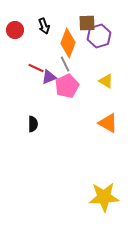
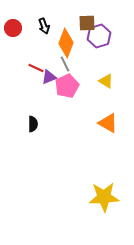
red circle: moved 2 px left, 2 px up
orange diamond: moved 2 px left
